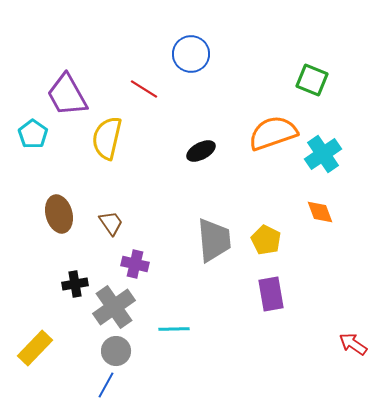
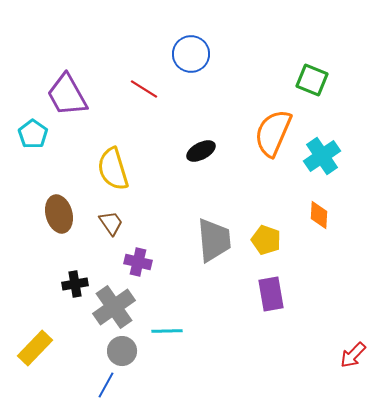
orange semicircle: rotated 48 degrees counterclockwise
yellow semicircle: moved 6 px right, 31 px down; rotated 30 degrees counterclockwise
cyan cross: moved 1 px left, 2 px down
orange diamond: moved 1 px left, 3 px down; rotated 24 degrees clockwise
yellow pentagon: rotated 8 degrees counterclockwise
purple cross: moved 3 px right, 2 px up
cyan line: moved 7 px left, 2 px down
red arrow: moved 11 px down; rotated 80 degrees counterclockwise
gray circle: moved 6 px right
